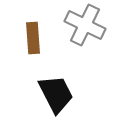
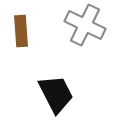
brown rectangle: moved 12 px left, 7 px up
